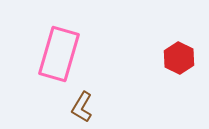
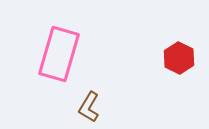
brown L-shape: moved 7 px right
